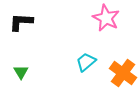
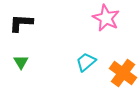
black L-shape: moved 1 px down
green triangle: moved 10 px up
